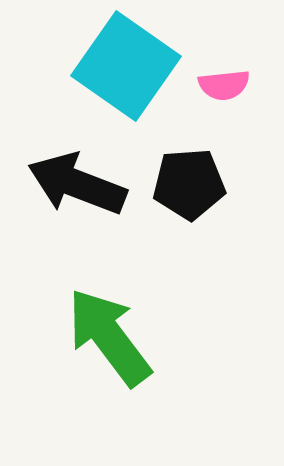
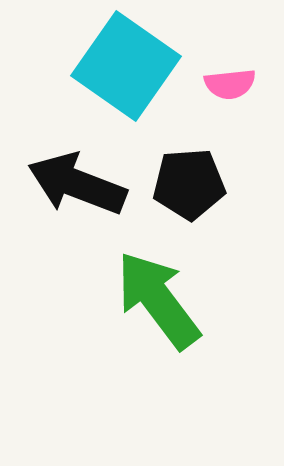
pink semicircle: moved 6 px right, 1 px up
green arrow: moved 49 px right, 37 px up
